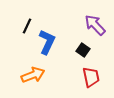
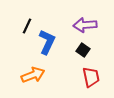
purple arrow: moved 10 px left; rotated 50 degrees counterclockwise
